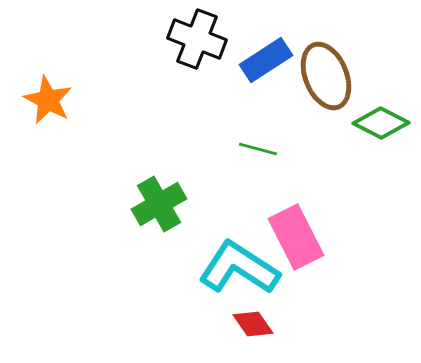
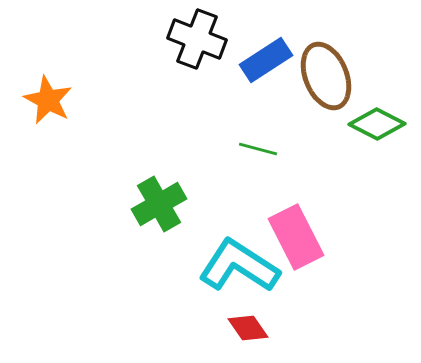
green diamond: moved 4 px left, 1 px down
cyan L-shape: moved 2 px up
red diamond: moved 5 px left, 4 px down
